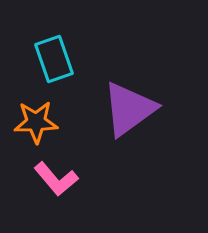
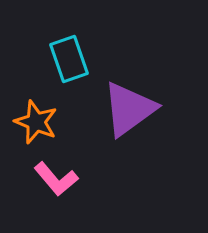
cyan rectangle: moved 15 px right
orange star: rotated 24 degrees clockwise
